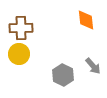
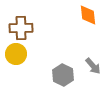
orange diamond: moved 2 px right, 5 px up
yellow circle: moved 3 px left
